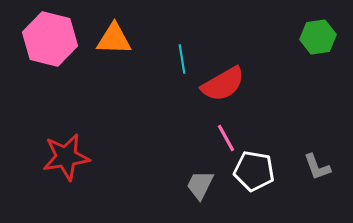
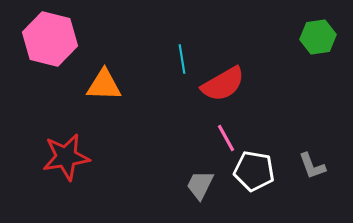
orange triangle: moved 10 px left, 46 px down
gray L-shape: moved 5 px left, 1 px up
